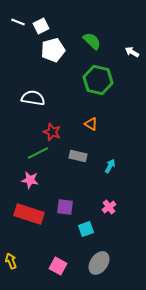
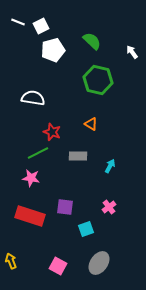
white arrow: rotated 24 degrees clockwise
gray rectangle: rotated 12 degrees counterclockwise
pink star: moved 1 px right, 2 px up
red rectangle: moved 1 px right, 2 px down
